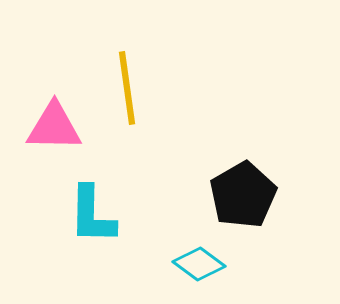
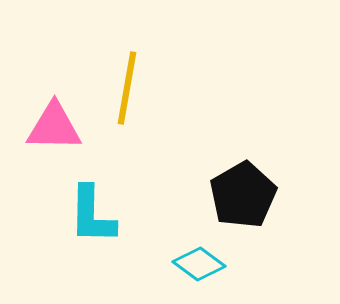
yellow line: rotated 18 degrees clockwise
